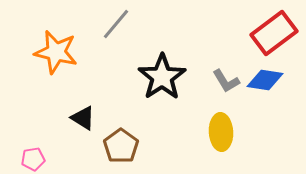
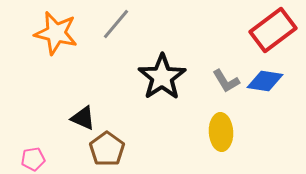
red rectangle: moved 1 px left, 3 px up
orange star: moved 19 px up
blue diamond: moved 1 px down
black triangle: rotated 8 degrees counterclockwise
brown pentagon: moved 14 px left, 3 px down
